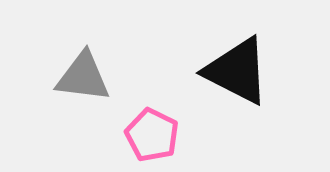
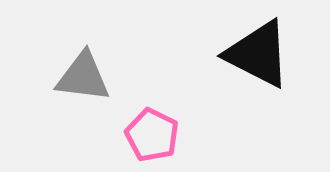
black triangle: moved 21 px right, 17 px up
